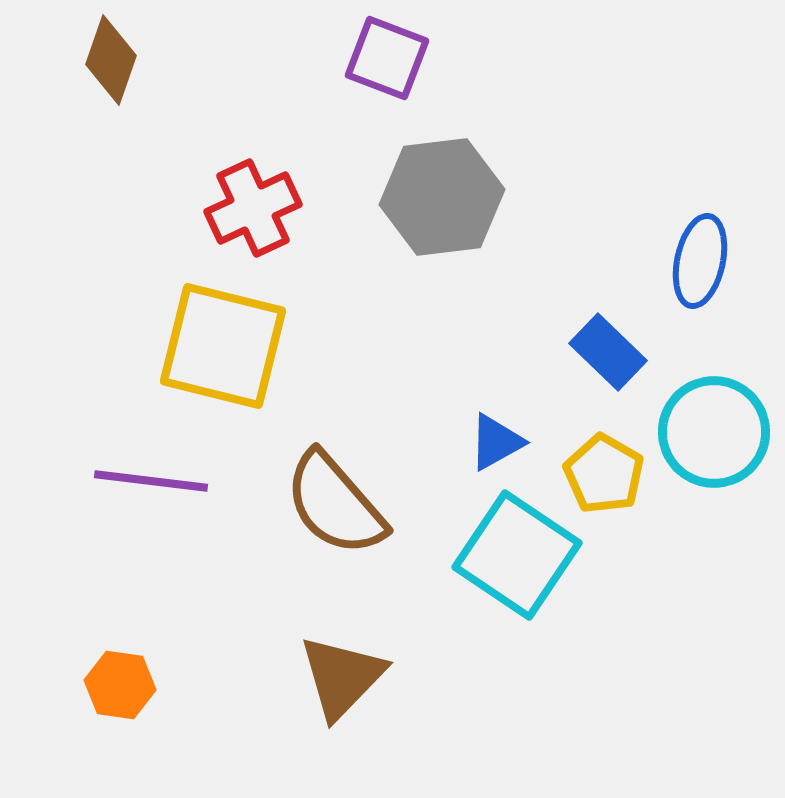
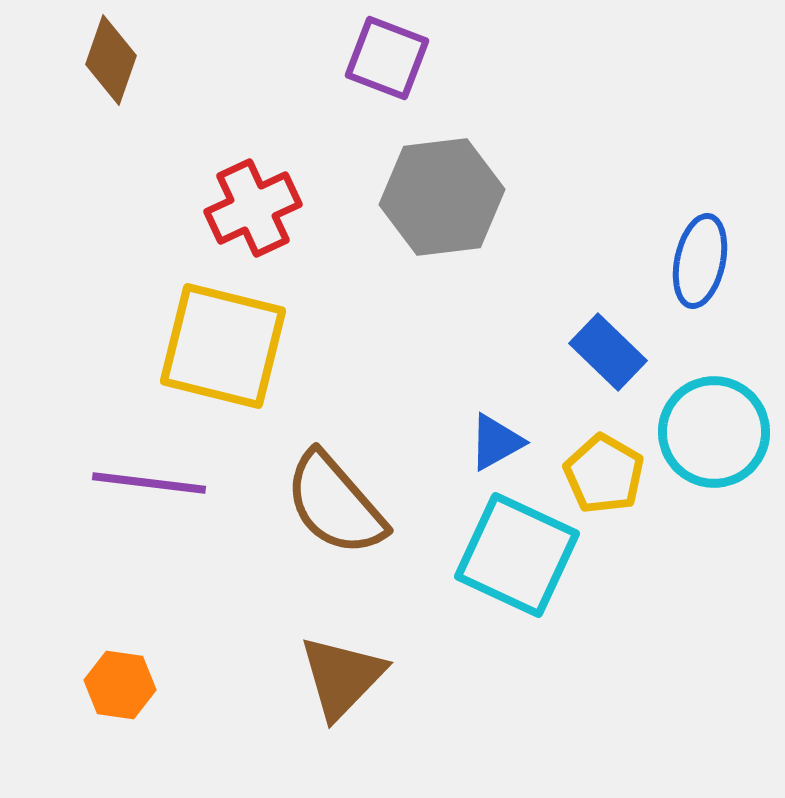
purple line: moved 2 px left, 2 px down
cyan square: rotated 9 degrees counterclockwise
